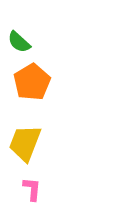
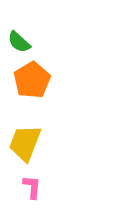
orange pentagon: moved 2 px up
pink L-shape: moved 2 px up
